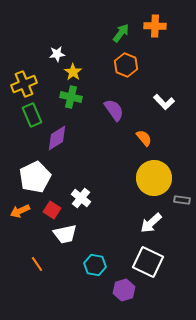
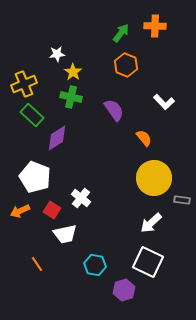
green rectangle: rotated 25 degrees counterclockwise
white pentagon: rotated 24 degrees counterclockwise
